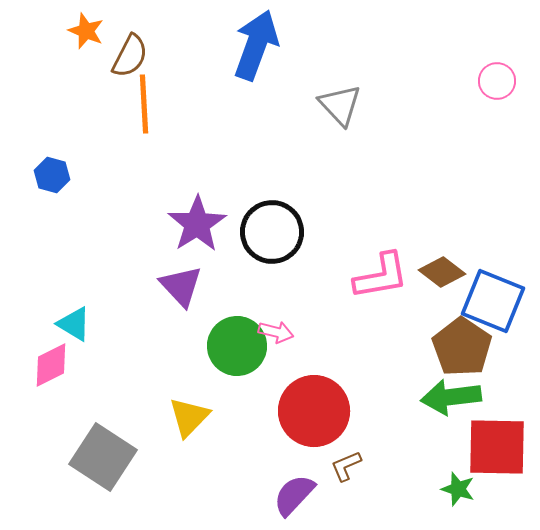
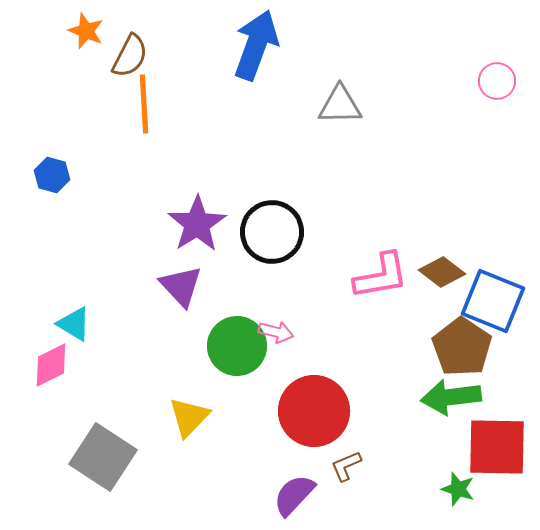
gray triangle: rotated 48 degrees counterclockwise
